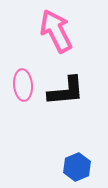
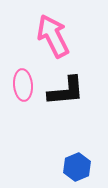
pink arrow: moved 3 px left, 5 px down
